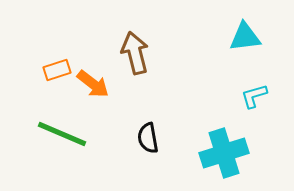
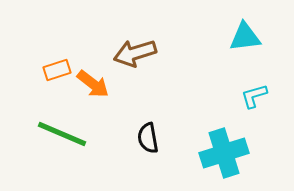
brown arrow: rotated 93 degrees counterclockwise
